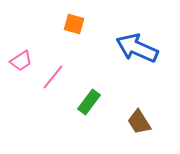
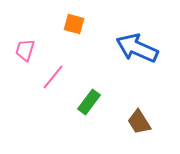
pink trapezoid: moved 4 px right, 11 px up; rotated 140 degrees clockwise
